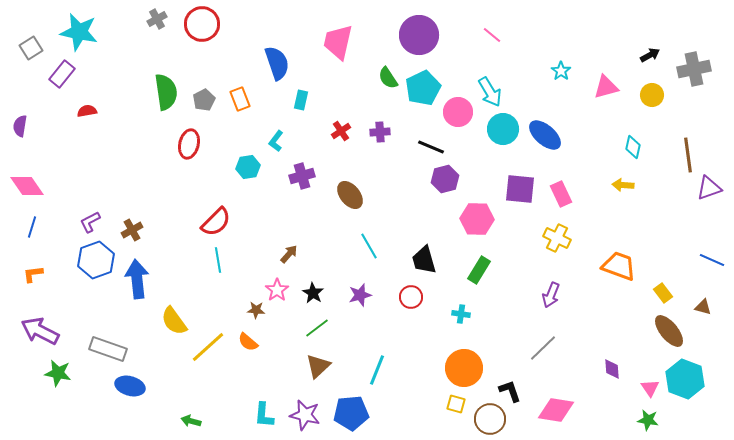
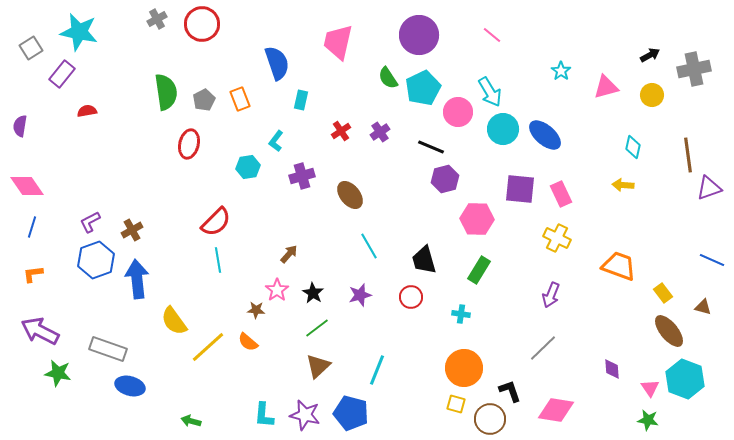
purple cross at (380, 132): rotated 30 degrees counterclockwise
blue pentagon at (351, 413): rotated 20 degrees clockwise
